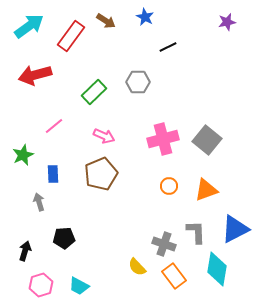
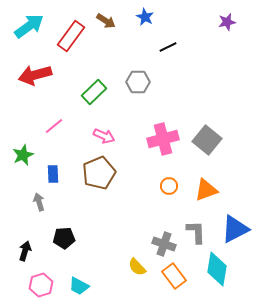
brown pentagon: moved 2 px left, 1 px up
